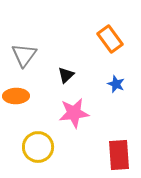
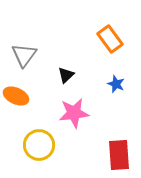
orange ellipse: rotated 25 degrees clockwise
yellow circle: moved 1 px right, 2 px up
